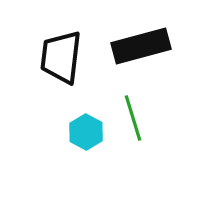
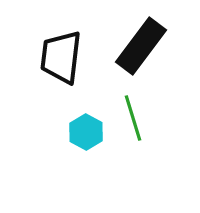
black rectangle: rotated 38 degrees counterclockwise
